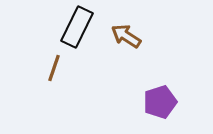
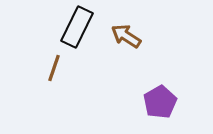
purple pentagon: rotated 12 degrees counterclockwise
